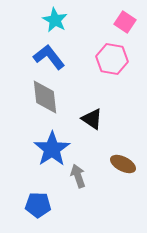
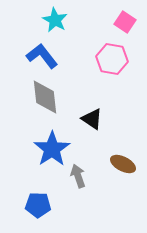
blue L-shape: moved 7 px left, 1 px up
